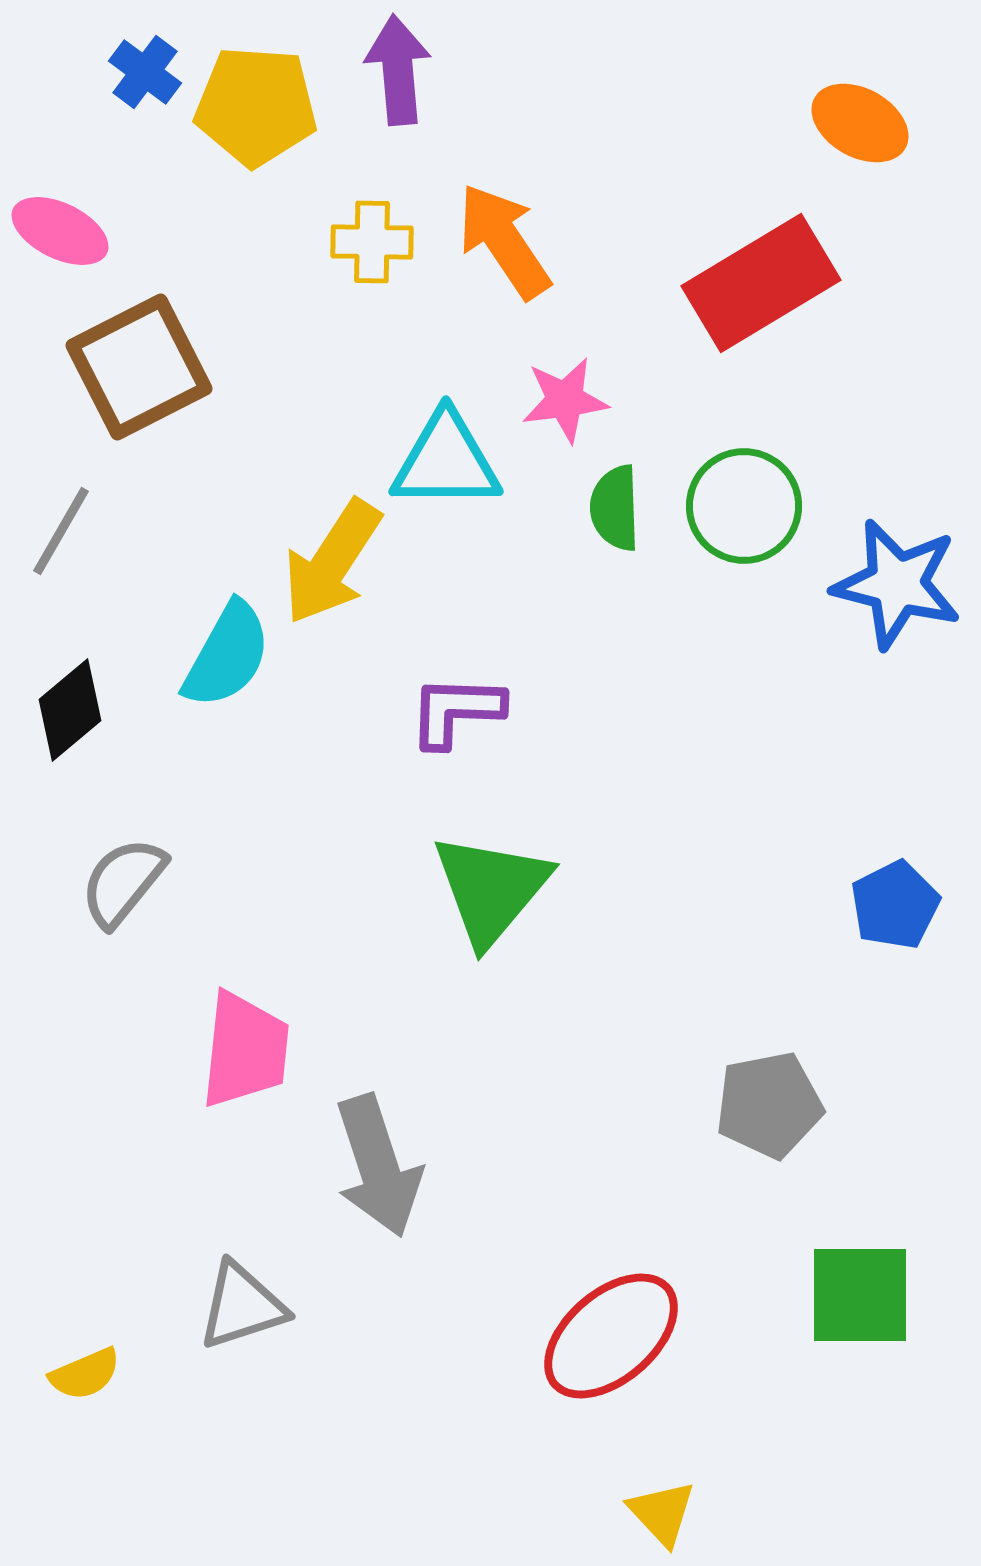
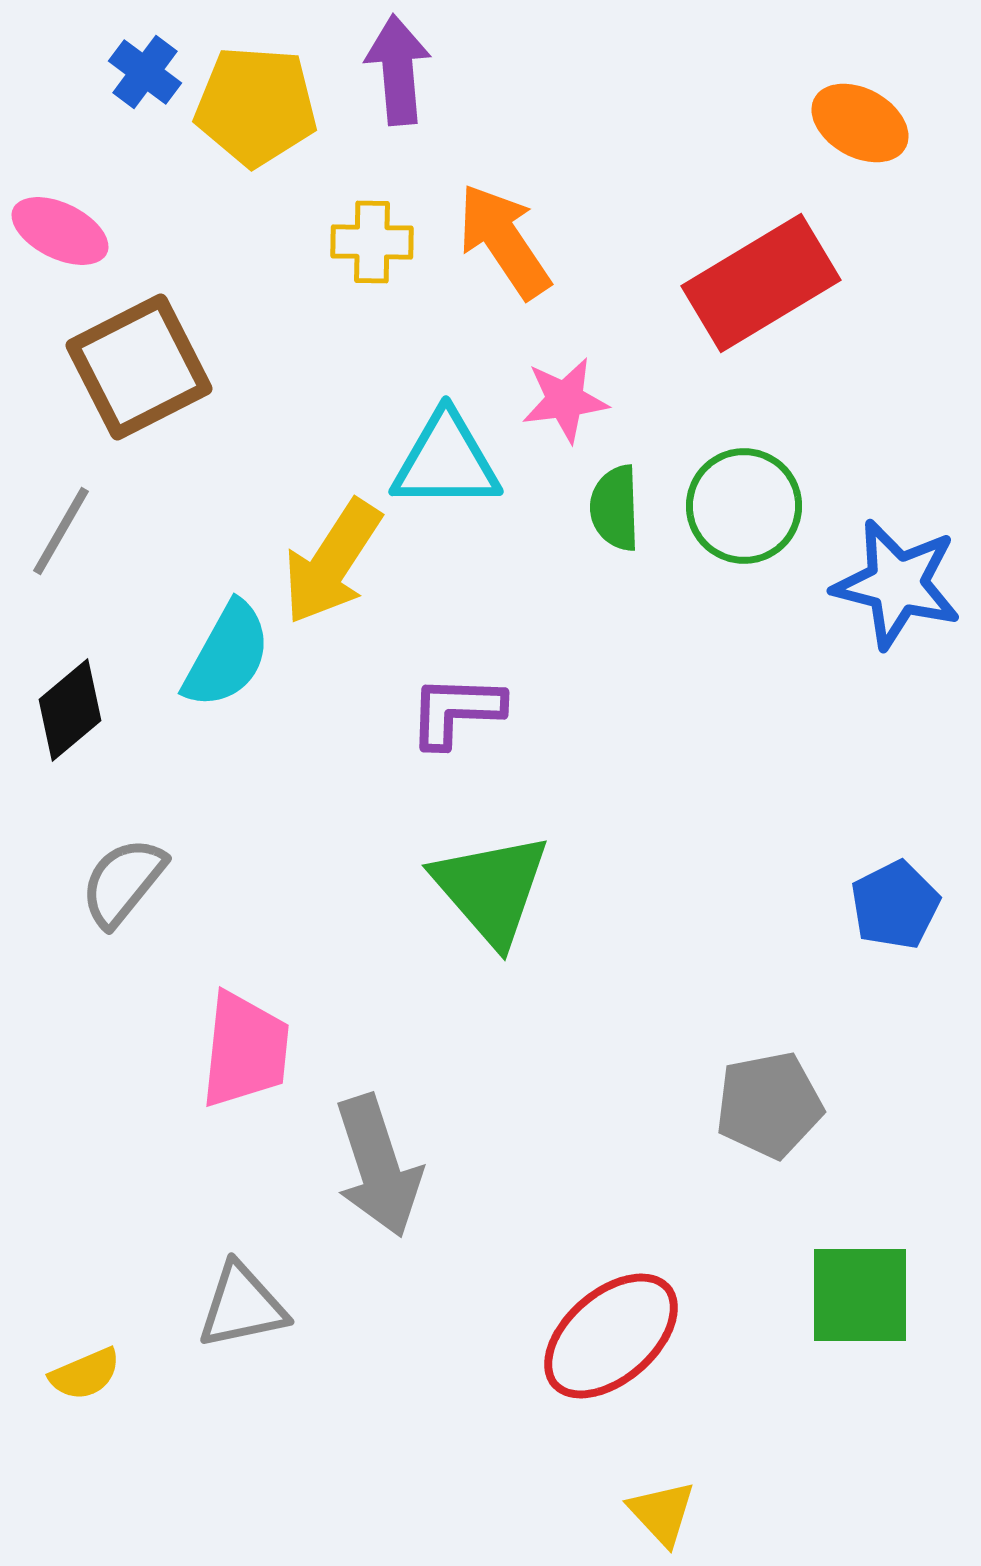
green triangle: rotated 21 degrees counterclockwise
gray triangle: rotated 6 degrees clockwise
